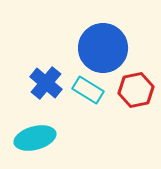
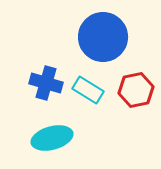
blue circle: moved 11 px up
blue cross: rotated 24 degrees counterclockwise
cyan ellipse: moved 17 px right
